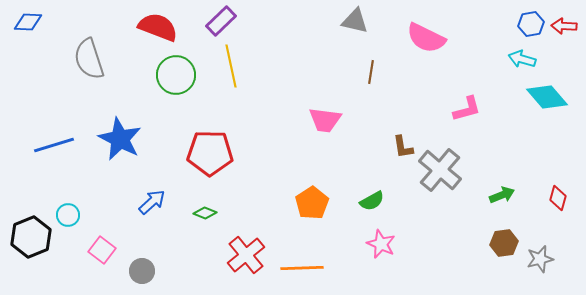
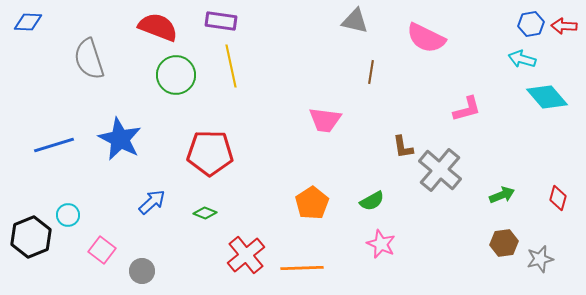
purple rectangle: rotated 52 degrees clockwise
